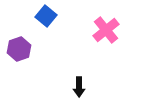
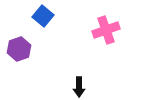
blue square: moved 3 px left
pink cross: rotated 20 degrees clockwise
